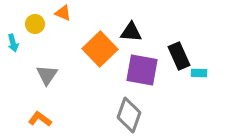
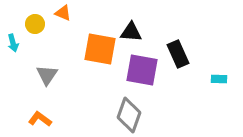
orange square: rotated 36 degrees counterclockwise
black rectangle: moved 1 px left, 2 px up
cyan rectangle: moved 20 px right, 6 px down
